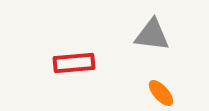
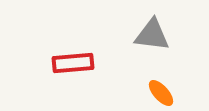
red rectangle: moved 1 px left
